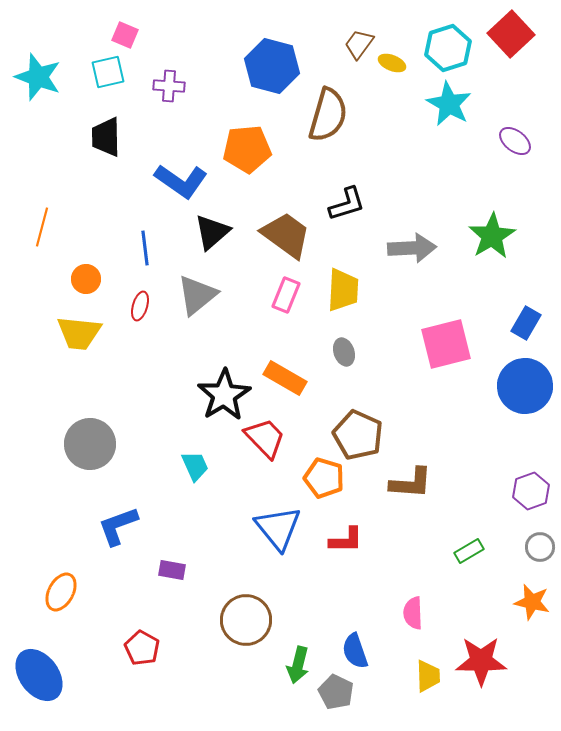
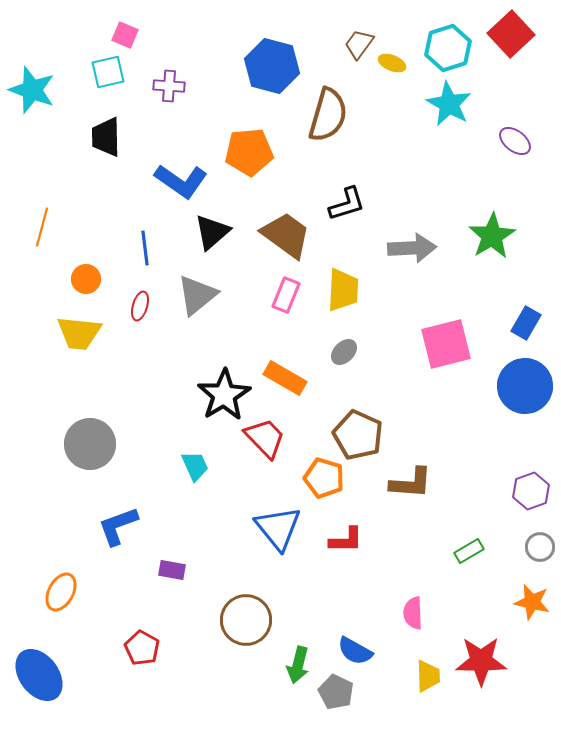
cyan star at (38, 77): moved 6 px left, 13 px down
orange pentagon at (247, 149): moved 2 px right, 3 px down
gray ellipse at (344, 352): rotated 64 degrees clockwise
blue semicircle at (355, 651): rotated 42 degrees counterclockwise
